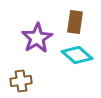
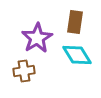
cyan diamond: rotated 16 degrees clockwise
brown cross: moved 3 px right, 10 px up
